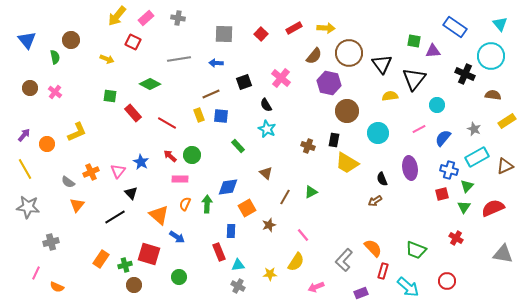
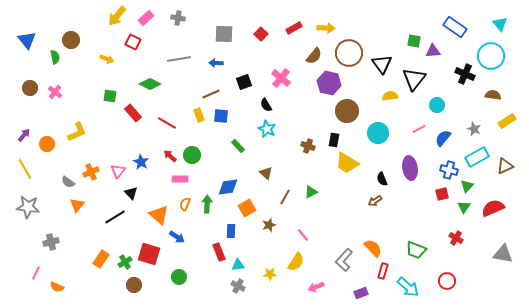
green cross at (125, 265): moved 3 px up; rotated 16 degrees counterclockwise
